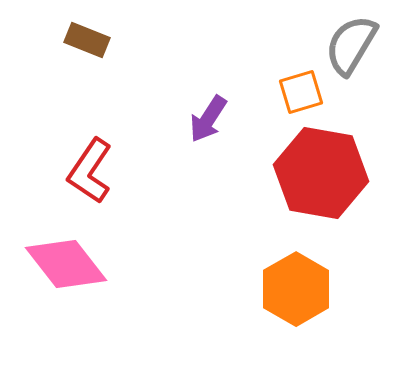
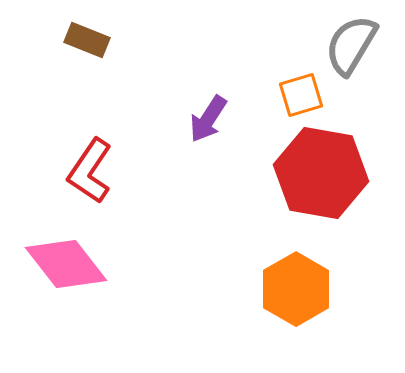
orange square: moved 3 px down
